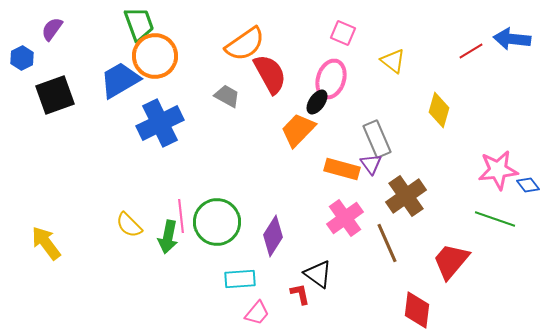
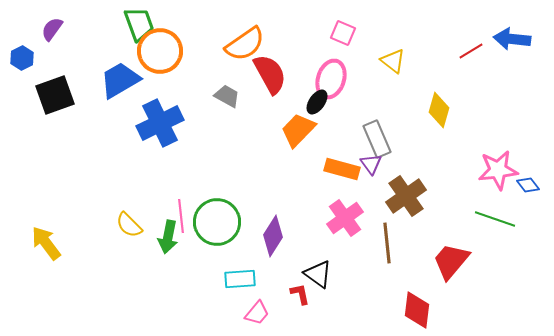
orange circle: moved 5 px right, 5 px up
brown line: rotated 18 degrees clockwise
